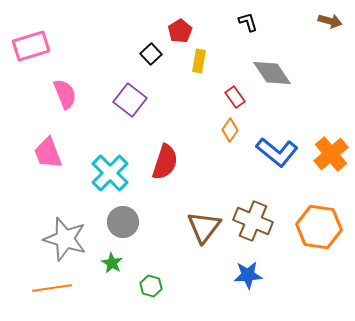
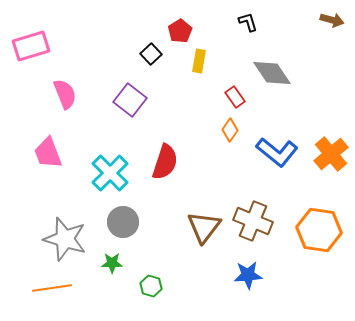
brown arrow: moved 2 px right, 1 px up
orange hexagon: moved 3 px down
green star: rotated 30 degrees counterclockwise
